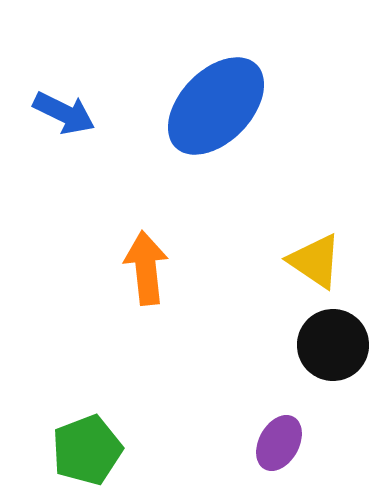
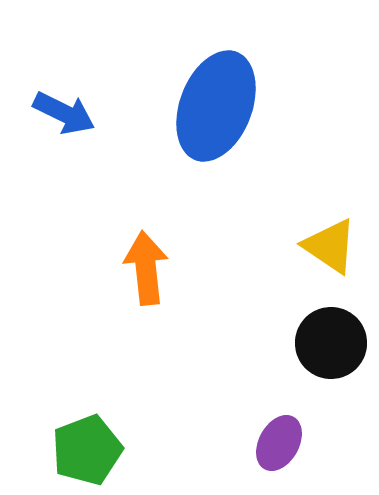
blue ellipse: rotated 23 degrees counterclockwise
yellow triangle: moved 15 px right, 15 px up
black circle: moved 2 px left, 2 px up
